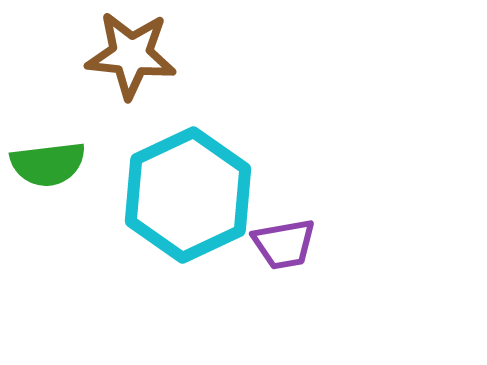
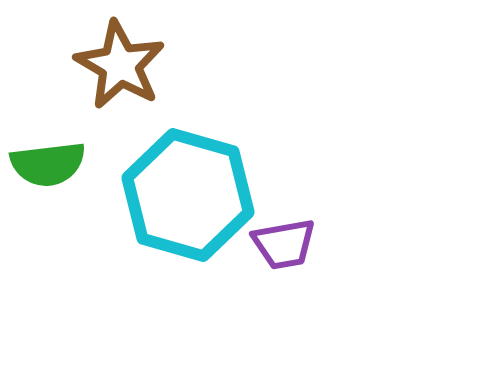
brown star: moved 11 px left, 10 px down; rotated 24 degrees clockwise
cyan hexagon: rotated 19 degrees counterclockwise
